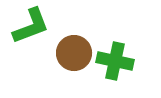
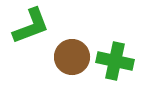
brown circle: moved 2 px left, 4 px down
